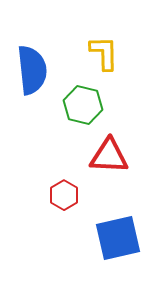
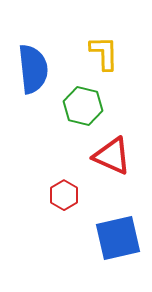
blue semicircle: moved 1 px right, 1 px up
green hexagon: moved 1 px down
red triangle: moved 3 px right; rotated 21 degrees clockwise
